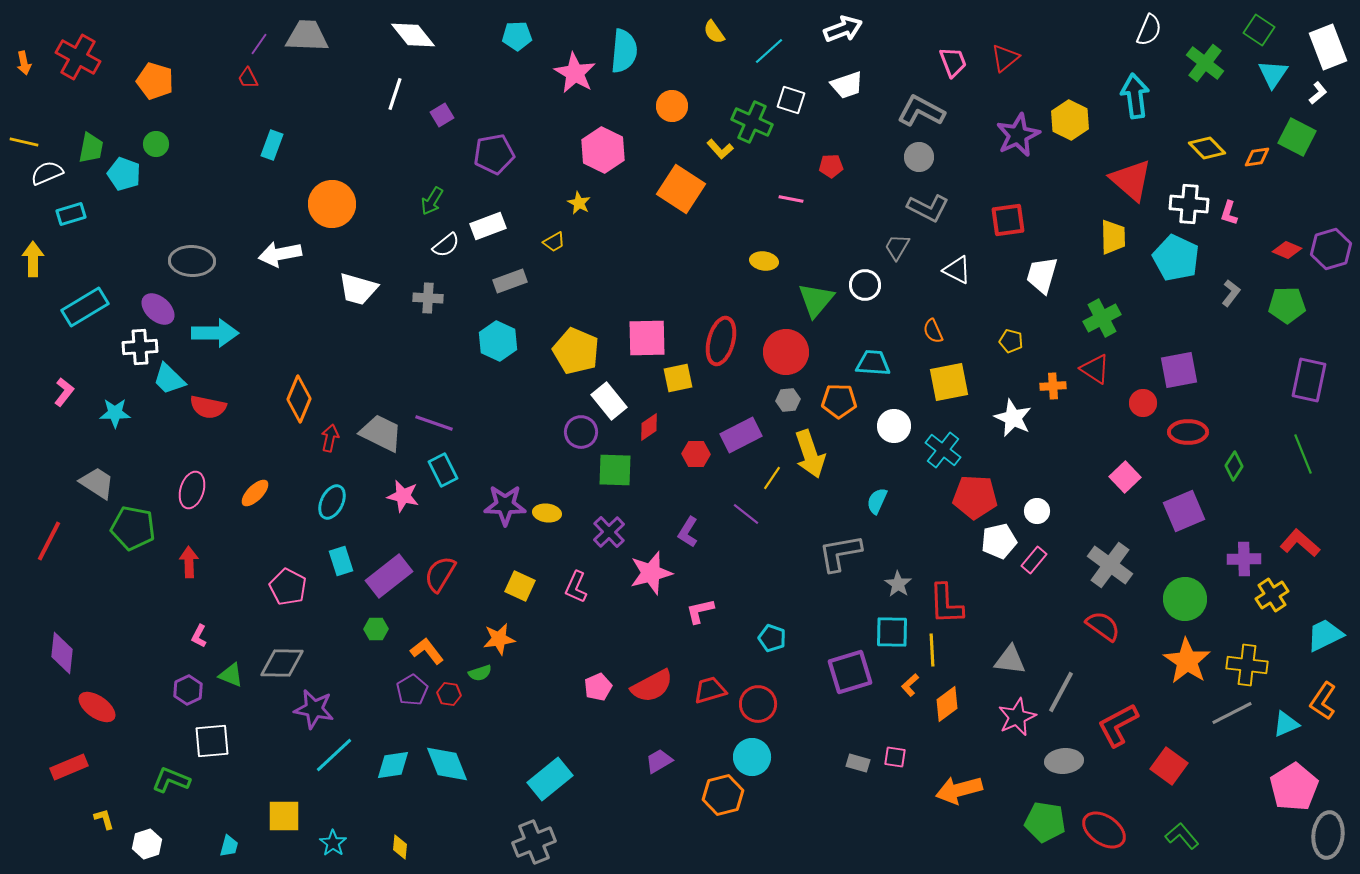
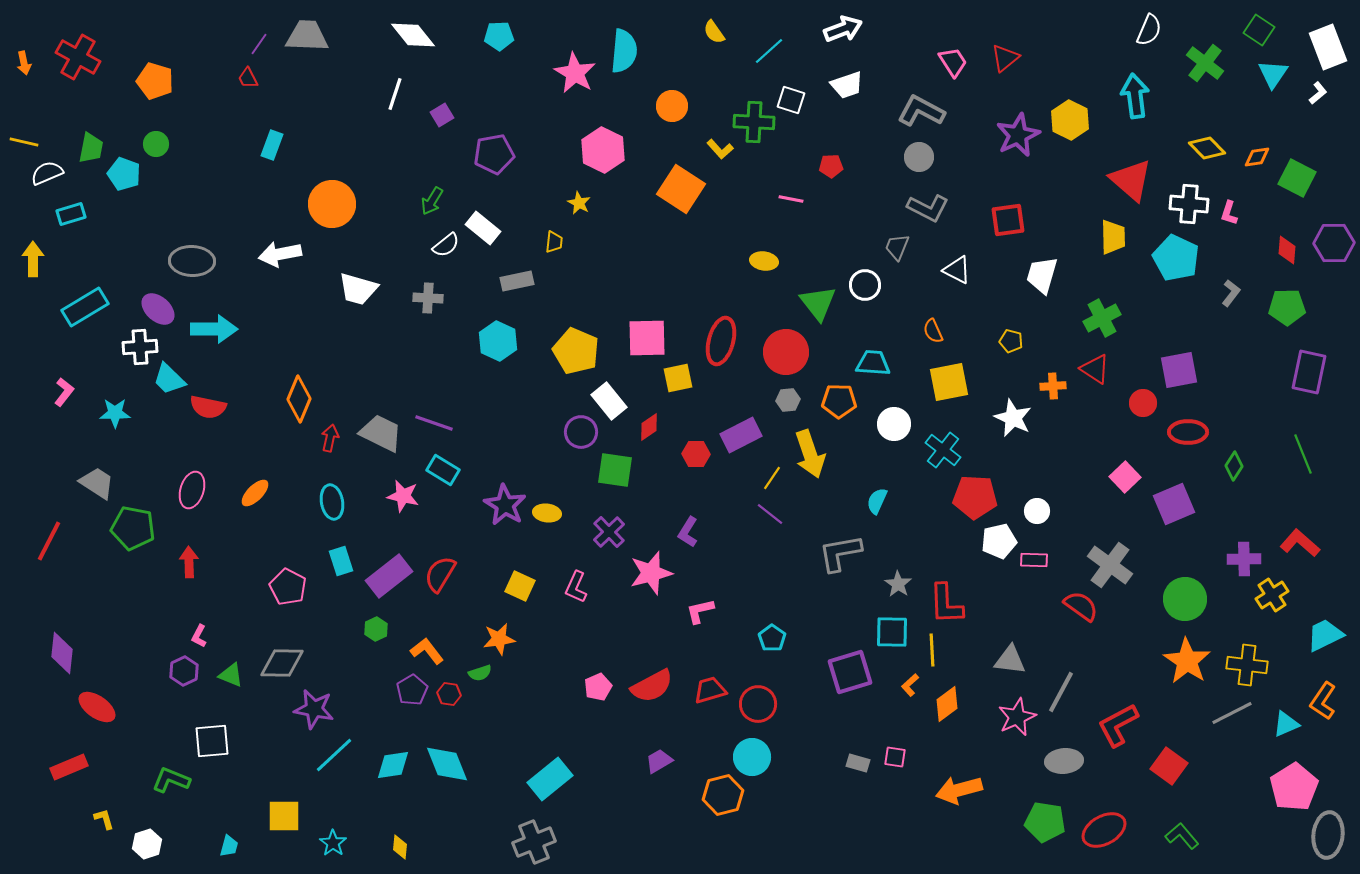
cyan pentagon at (517, 36): moved 18 px left
pink trapezoid at (953, 62): rotated 12 degrees counterclockwise
green cross at (752, 122): moved 2 px right; rotated 21 degrees counterclockwise
green square at (1297, 137): moved 41 px down
white rectangle at (488, 226): moved 5 px left, 2 px down; rotated 60 degrees clockwise
yellow trapezoid at (554, 242): rotated 55 degrees counterclockwise
gray trapezoid at (897, 247): rotated 8 degrees counterclockwise
purple hexagon at (1331, 249): moved 3 px right, 6 px up; rotated 15 degrees clockwise
red diamond at (1287, 250): rotated 72 degrees clockwise
gray rectangle at (510, 281): moved 7 px right; rotated 8 degrees clockwise
green triangle at (816, 300): moved 2 px right, 3 px down; rotated 18 degrees counterclockwise
green pentagon at (1287, 305): moved 2 px down
cyan arrow at (215, 333): moved 1 px left, 4 px up
purple rectangle at (1309, 380): moved 8 px up
white circle at (894, 426): moved 2 px up
cyan rectangle at (443, 470): rotated 32 degrees counterclockwise
green square at (615, 470): rotated 6 degrees clockwise
cyan ellipse at (332, 502): rotated 36 degrees counterclockwise
purple star at (505, 505): rotated 30 degrees clockwise
purple square at (1184, 511): moved 10 px left, 7 px up
purple line at (746, 514): moved 24 px right
pink rectangle at (1034, 560): rotated 52 degrees clockwise
red semicircle at (1103, 626): moved 22 px left, 20 px up
green hexagon at (376, 629): rotated 25 degrees counterclockwise
cyan pentagon at (772, 638): rotated 16 degrees clockwise
purple hexagon at (188, 690): moved 4 px left, 19 px up
red ellipse at (1104, 830): rotated 63 degrees counterclockwise
